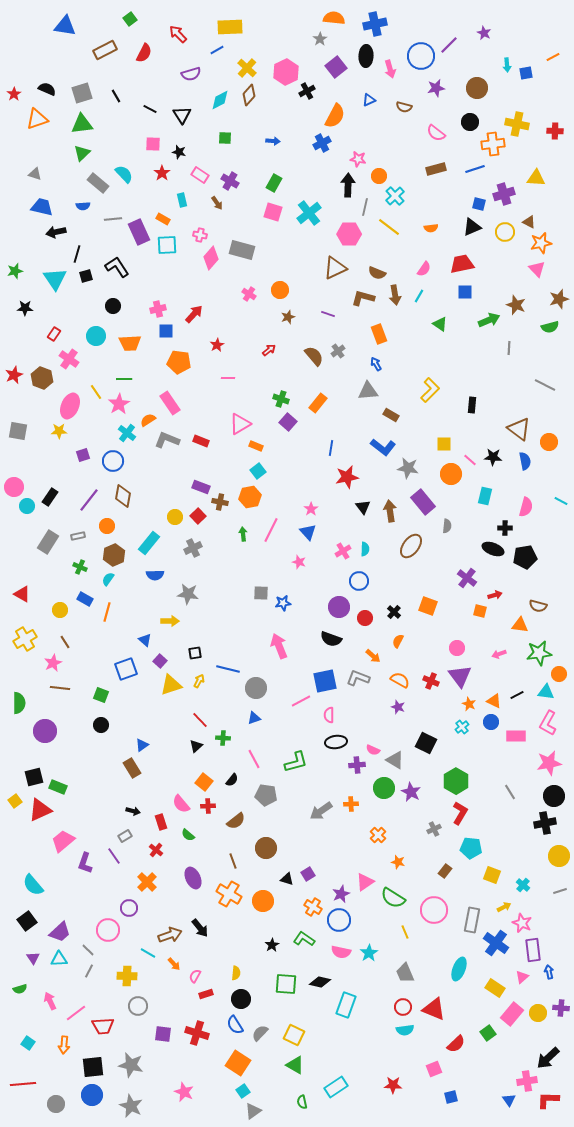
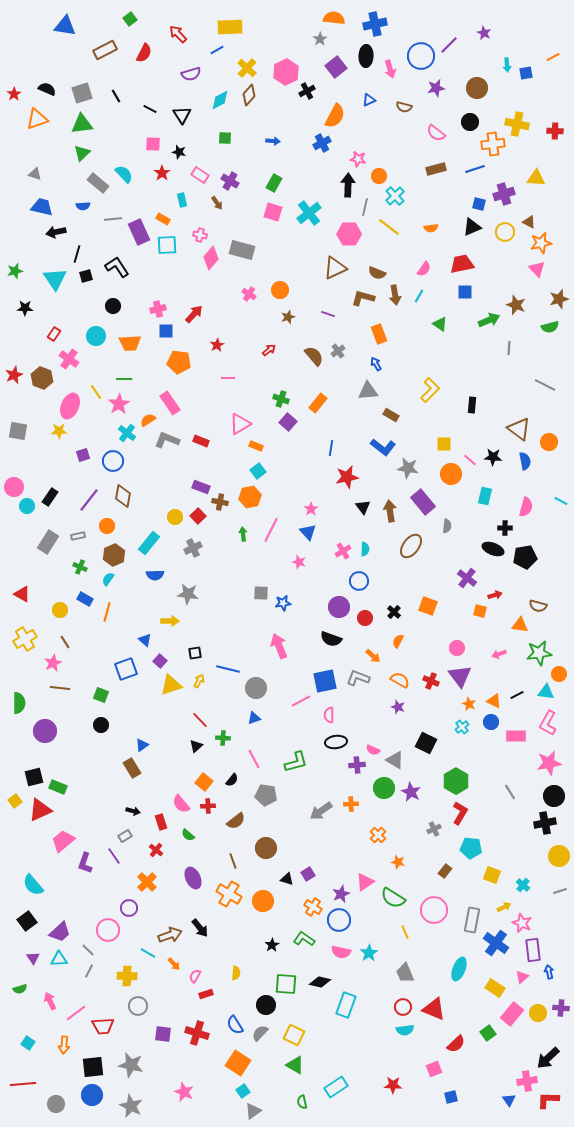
black circle at (241, 999): moved 25 px right, 6 px down
